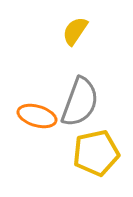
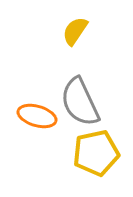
gray semicircle: rotated 135 degrees clockwise
